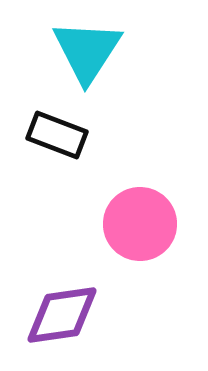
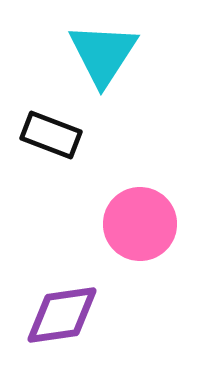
cyan triangle: moved 16 px right, 3 px down
black rectangle: moved 6 px left
